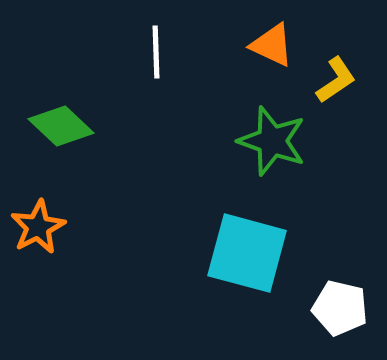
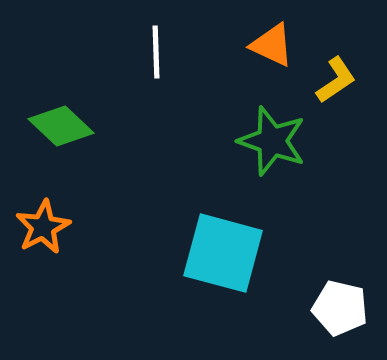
orange star: moved 5 px right
cyan square: moved 24 px left
